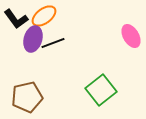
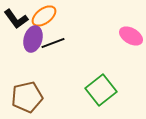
pink ellipse: rotated 30 degrees counterclockwise
